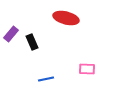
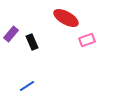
red ellipse: rotated 15 degrees clockwise
pink rectangle: moved 29 px up; rotated 21 degrees counterclockwise
blue line: moved 19 px left, 7 px down; rotated 21 degrees counterclockwise
